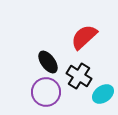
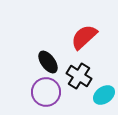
cyan ellipse: moved 1 px right, 1 px down
